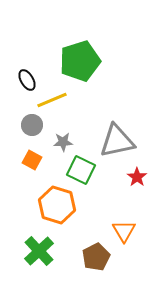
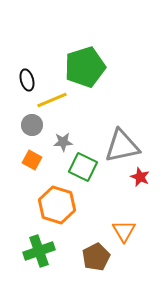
green pentagon: moved 5 px right, 6 px down
black ellipse: rotated 15 degrees clockwise
gray triangle: moved 5 px right, 5 px down
green square: moved 2 px right, 3 px up
red star: moved 3 px right; rotated 12 degrees counterclockwise
green cross: rotated 24 degrees clockwise
